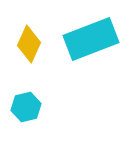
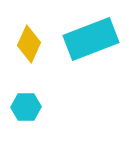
cyan hexagon: rotated 12 degrees clockwise
